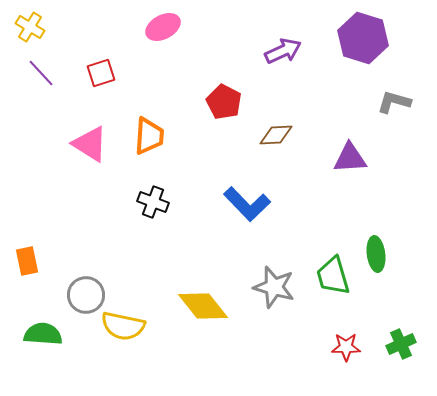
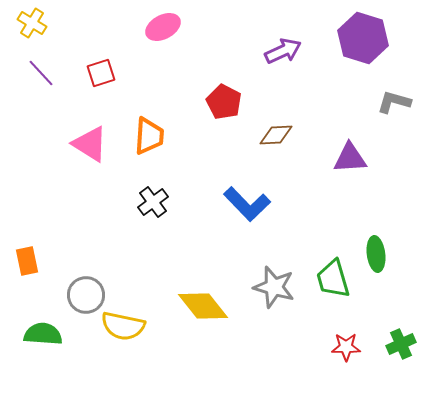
yellow cross: moved 2 px right, 4 px up
black cross: rotated 32 degrees clockwise
green trapezoid: moved 3 px down
